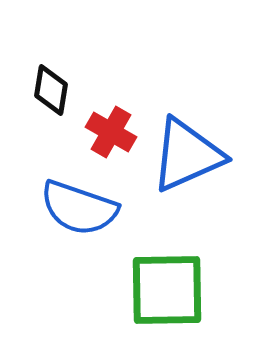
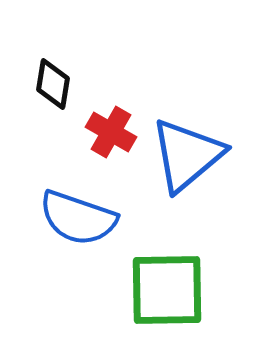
black diamond: moved 2 px right, 6 px up
blue triangle: rotated 16 degrees counterclockwise
blue semicircle: moved 1 px left, 10 px down
